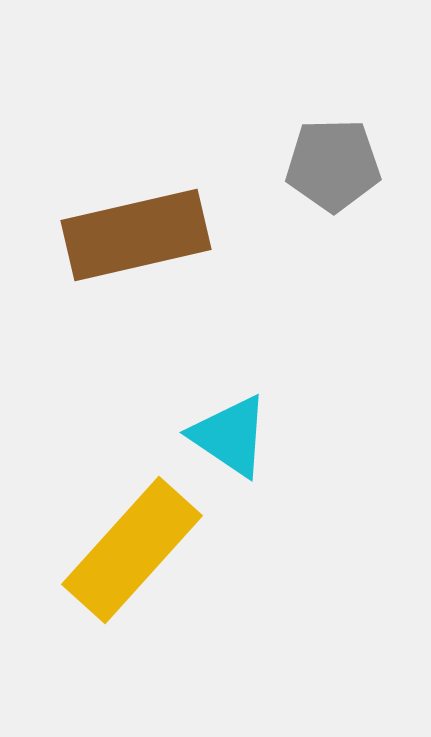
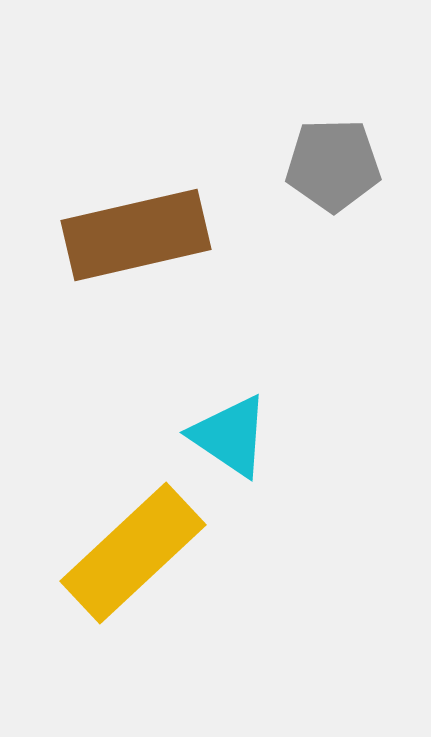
yellow rectangle: moved 1 px right, 3 px down; rotated 5 degrees clockwise
